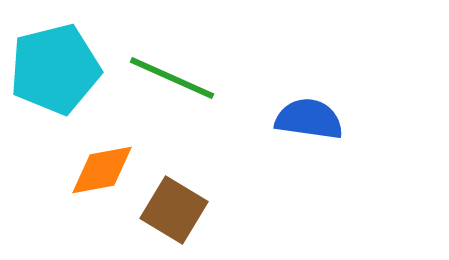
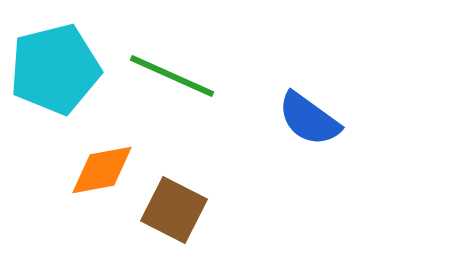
green line: moved 2 px up
blue semicircle: rotated 152 degrees counterclockwise
brown square: rotated 4 degrees counterclockwise
